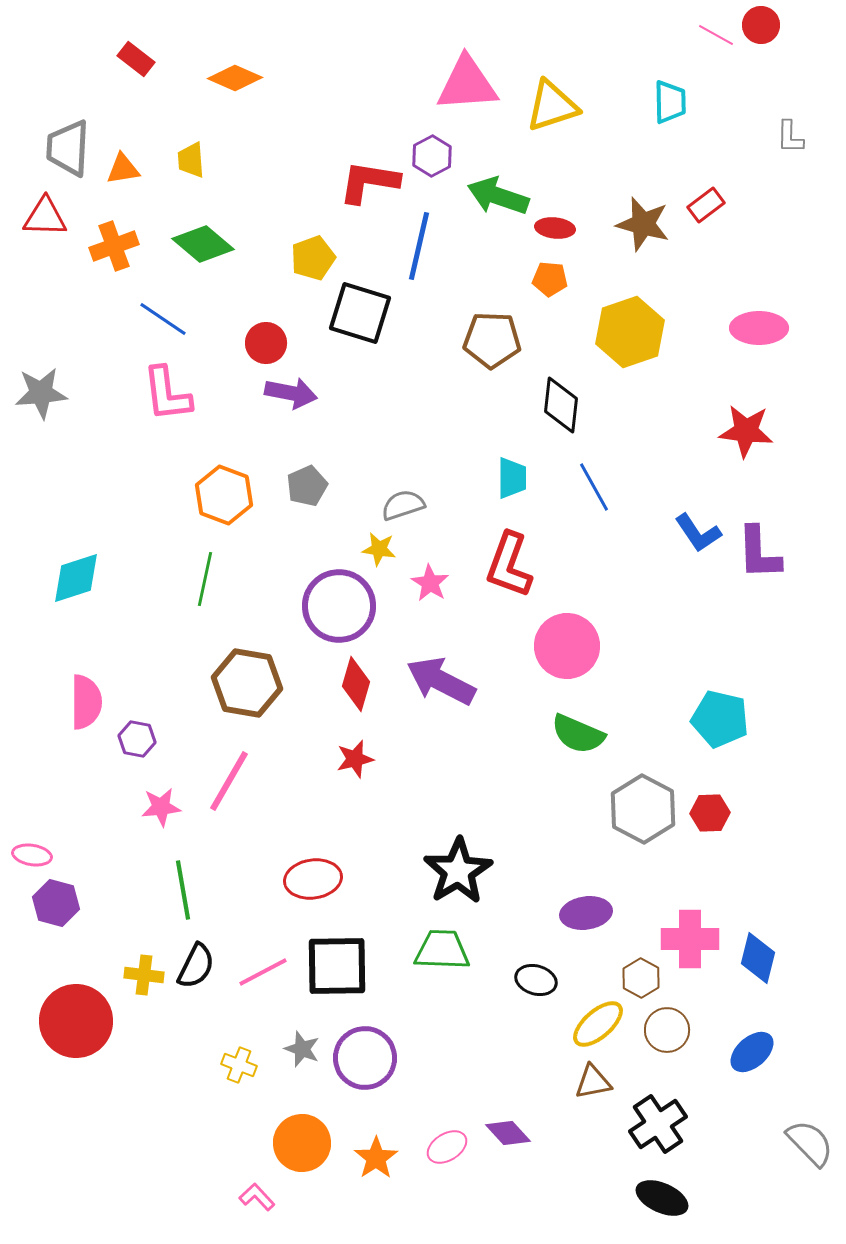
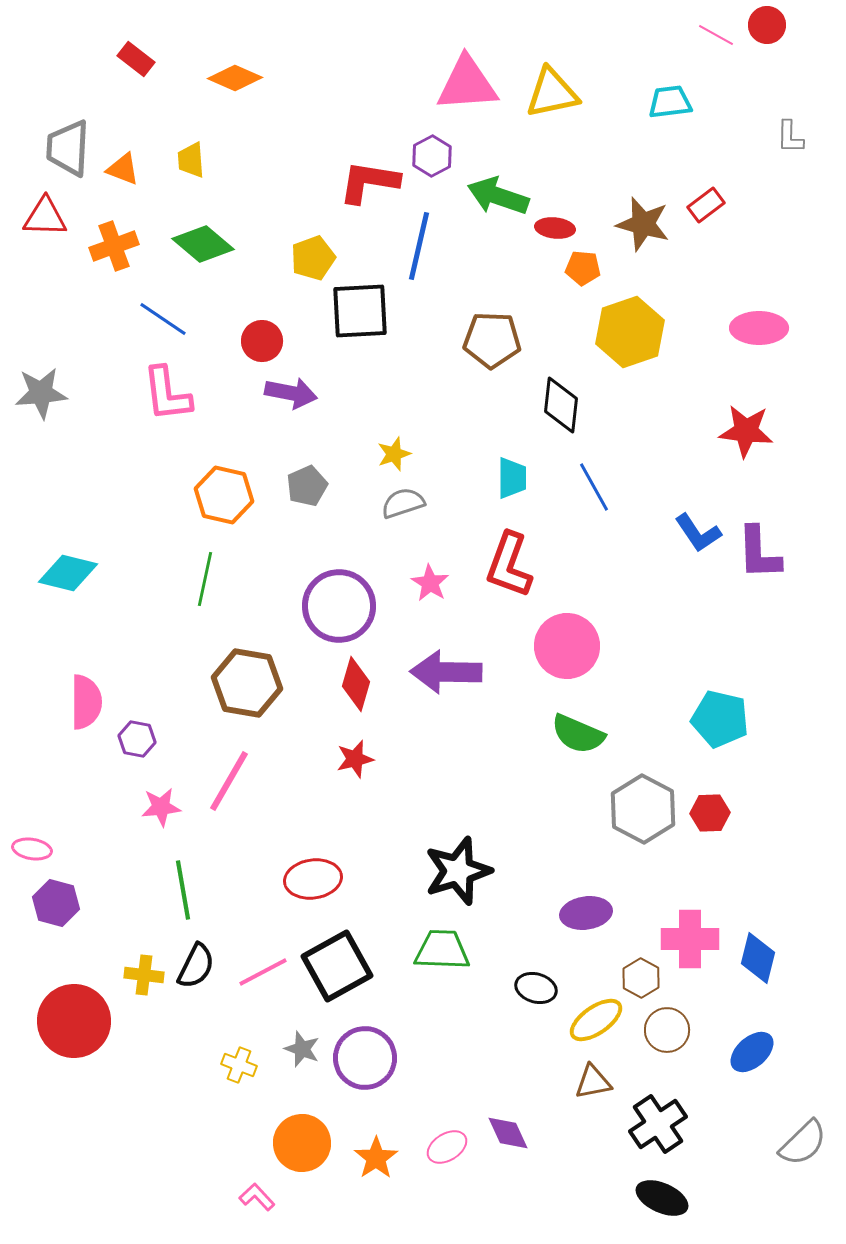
red circle at (761, 25): moved 6 px right
cyan trapezoid at (670, 102): rotated 96 degrees counterclockwise
yellow triangle at (552, 106): moved 13 px up; rotated 6 degrees clockwise
orange triangle at (123, 169): rotated 30 degrees clockwise
orange pentagon at (550, 279): moved 33 px right, 11 px up
black square at (360, 313): moved 2 px up; rotated 20 degrees counterclockwise
red circle at (266, 343): moved 4 px left, 2 px up
orange hexagon at (224, 495): rotated 8 degrees counterclockwise
gray semicircle at (403, 505): moved 2 px up
yellow star at (379, 549): moved 15 px right, 95 px up; rotated 28 degrees counterclockwise
cyan diamond at (76, 578): moved 8 px left, 5 px up; rotated 32 degrees clockwise
purple arrow at (441, 681): moved 5 px right, 9 px up; rotated 26 degrees counterclockwise
pink ellipse at (32, 855): moved 6 px up
black star at (458, 871): rotated 14 degrees clockwise
black square at (337, 966): rotated 28 degrees counterclockwise
black ellipse at (536, 980): moved 8 px down
red circle at (76, 1021): moved 2 px left
yellow ellipse at (598, 1024): moved 2 px left, 4 px up; rotated 6 degrees clockwise
purple diamond at (508, 1133): rotated 18 degrees clockwise
gray semicircle at (810, 1143): moved 7 px left; rotated 90 degrees clockwise
